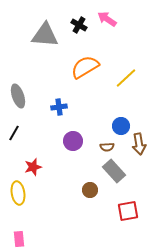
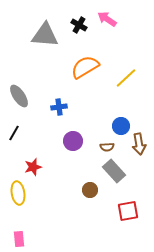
gray ellipse: moved 1 px right; rotated 15 degrees counterclockwise
